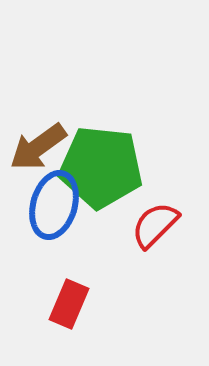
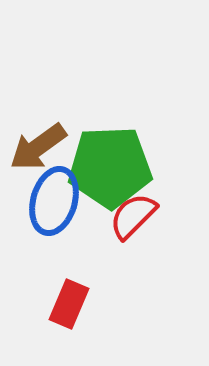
green pentagon: moved 9 px right; rotated 8 degrees counterclockwise
blue ellipse: moved 4 px up
red semicircle: moved 22 px left, 9 px up
